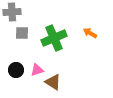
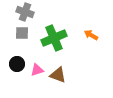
gray cross: moved 13 px right; rotated 24 degrees clockwise
orange arrow: moved 1 px right, 2 px down
black circle: moved 1 px right, 6 px up
brown triangle: moved 5 px right, 7 px up; rotated 12 degrees counterclockwise
